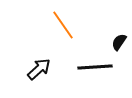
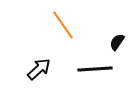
black semicircle: moved 2 px left
black line: moved 2 px down
